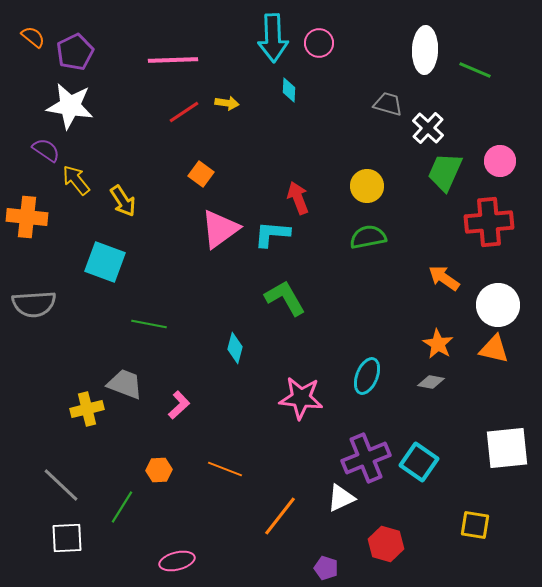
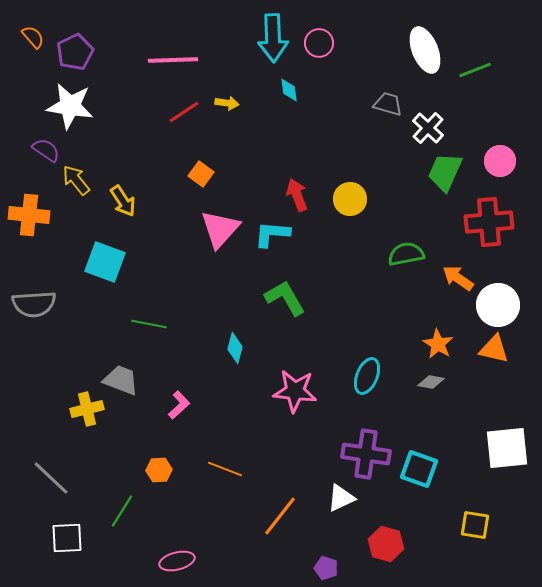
orange semicircle at (33, 37): rotated 10 degrees clockwise
white ellipse at (425, 50): rotated 24 degrees counterclockwise
green line at (475, 70): rotated 44 degrees counterclockwise
cyan diamond at (289, 90): rotated 10 degrees counterclockwise
yellow circle at (367, 186): moved 17 px left, 13 px down
red arrow at (298, 198): moved 1 px left, 3 px up
orange cross at (27, 217): moved 2 px right, 2 px up
pink triangle at (220, 229): rotated 12 degrees counterclockwise
green semicircle at (368, 237): moved 38 px right, 17 px down
orange arrow at (444, 278): moved 14 px right
gray trapezoid at (125, 384): moved 4 px left, 4 px up
pink star at (301, 398): moved 6 px left, 7 px up
purple cross at (366, 458): moved 4 px up; rotated 30 degrees clockwise
cyan square at (419, 462): moved 7 px down; rotated 15 degrees counterclockwise
gray line at (61, 485): moved 10 px left, 7 px up
green line at (122, 507): moved 4 px down
